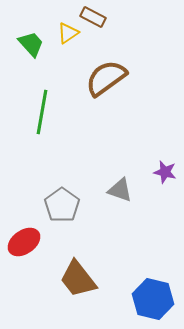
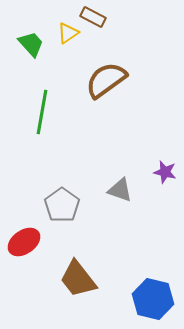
brown semicircle: moved 2 px down
